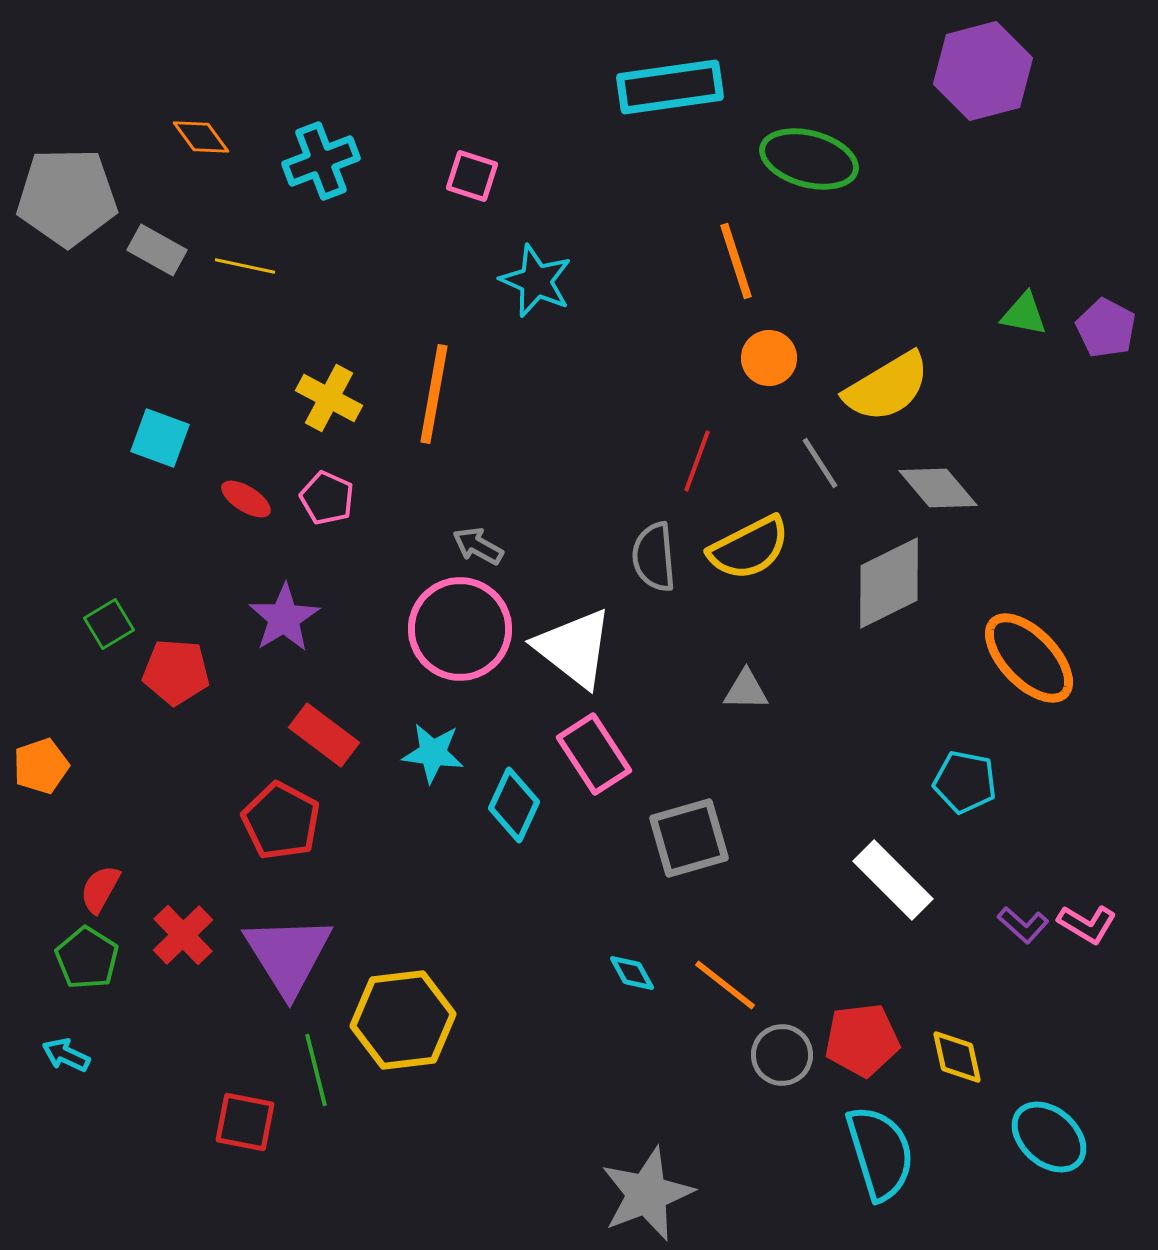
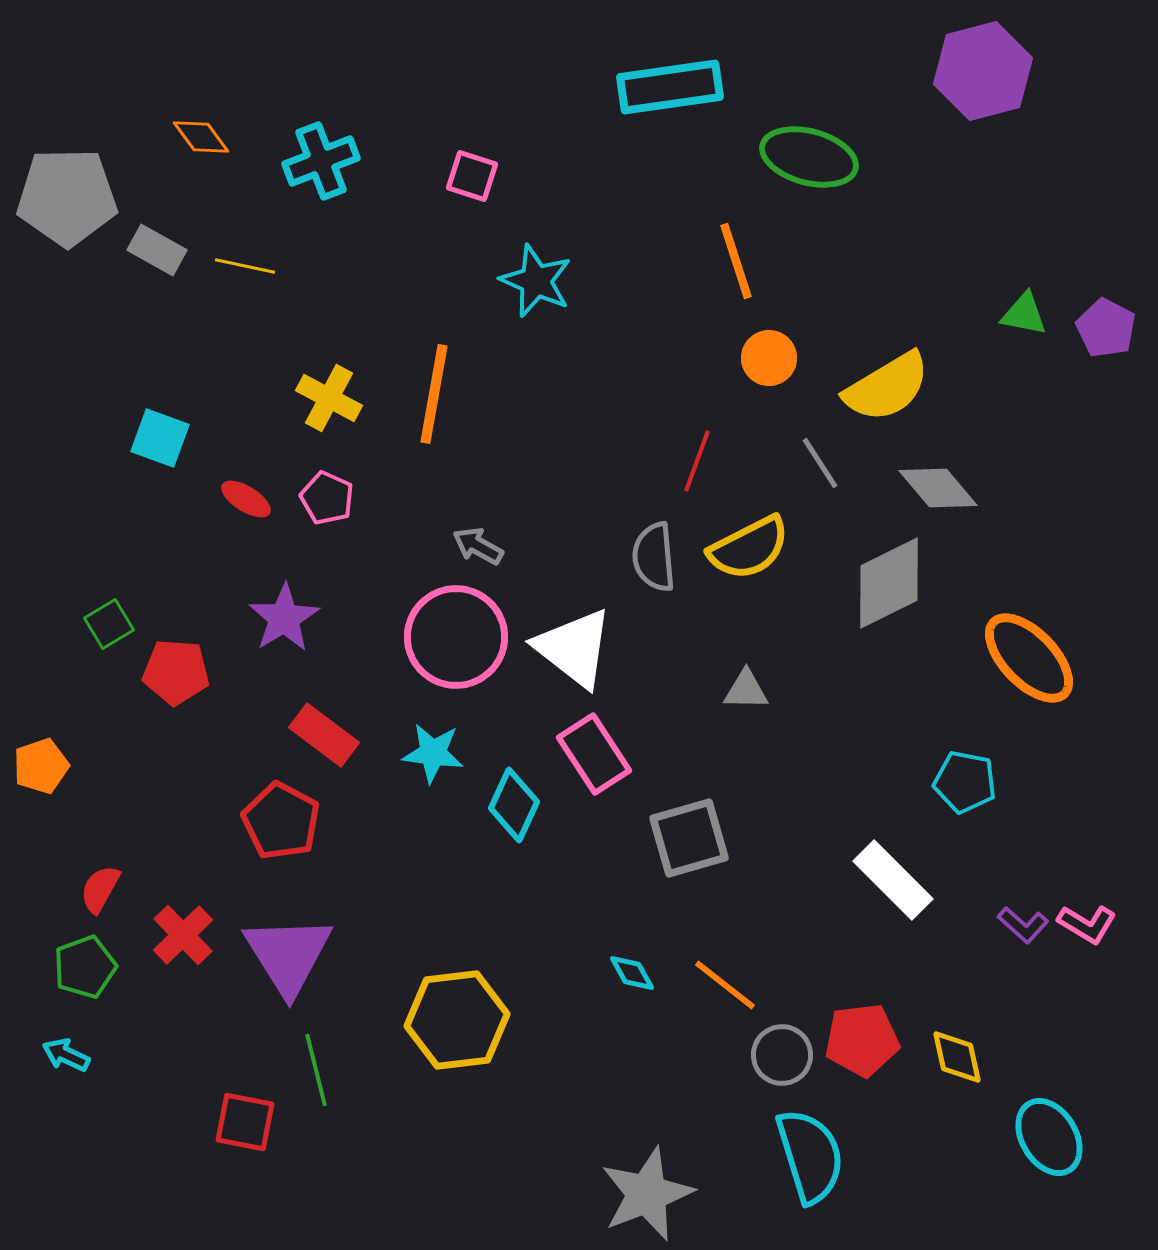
green ellipse at (809, 159): moved 2 px up
pink circle at (460, 629): moved 4 px left, 8 px down
green pentagon at (87, 958): moved 2 px left, 9 px down; rotated 20 degrees clockwise
yellow hexagon at (403, 1020): moved 54 px right
cyan ellipse at (1049, 1137): rotated 18 degrees clockwise
cyan semicircle at (880, 1153): moved 70 px left, 3 px down
